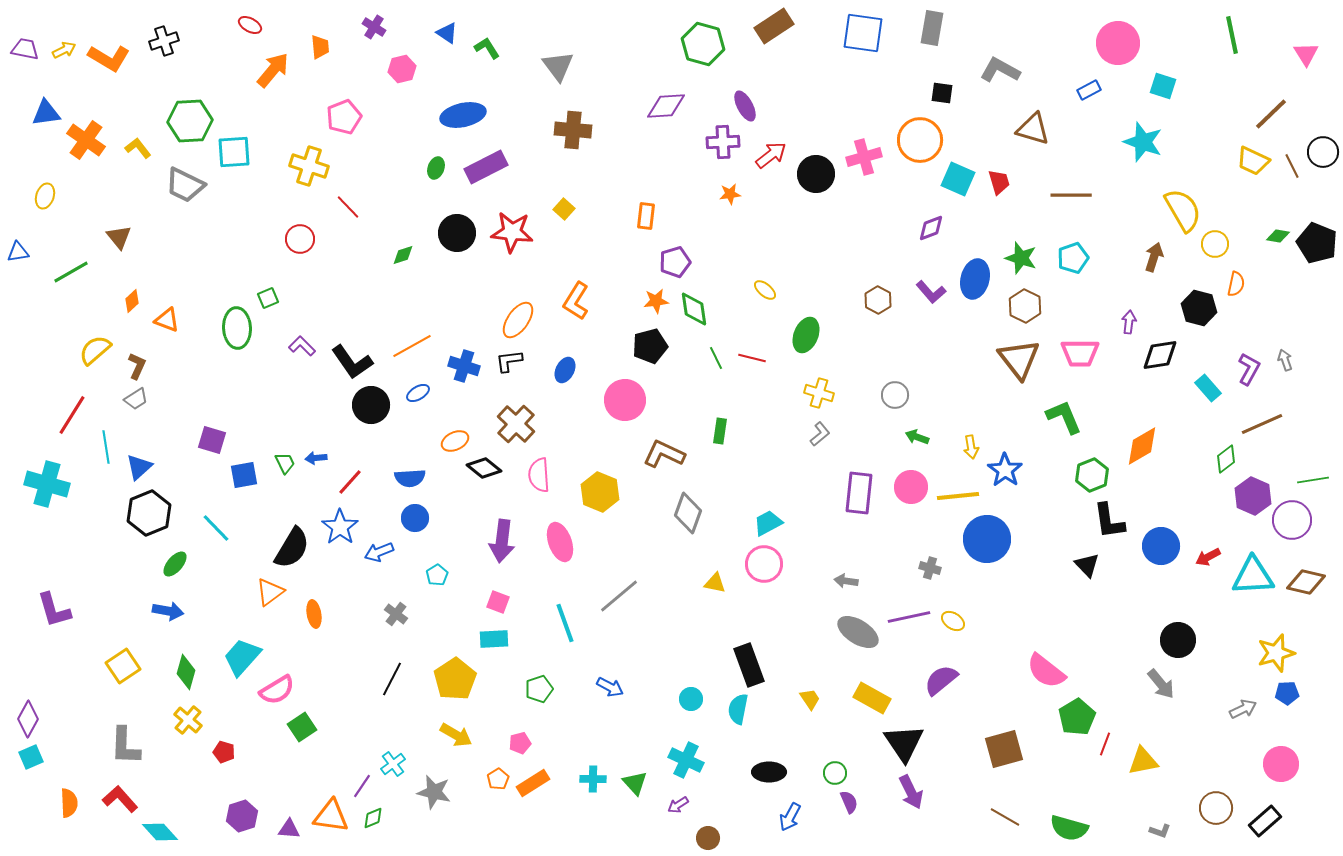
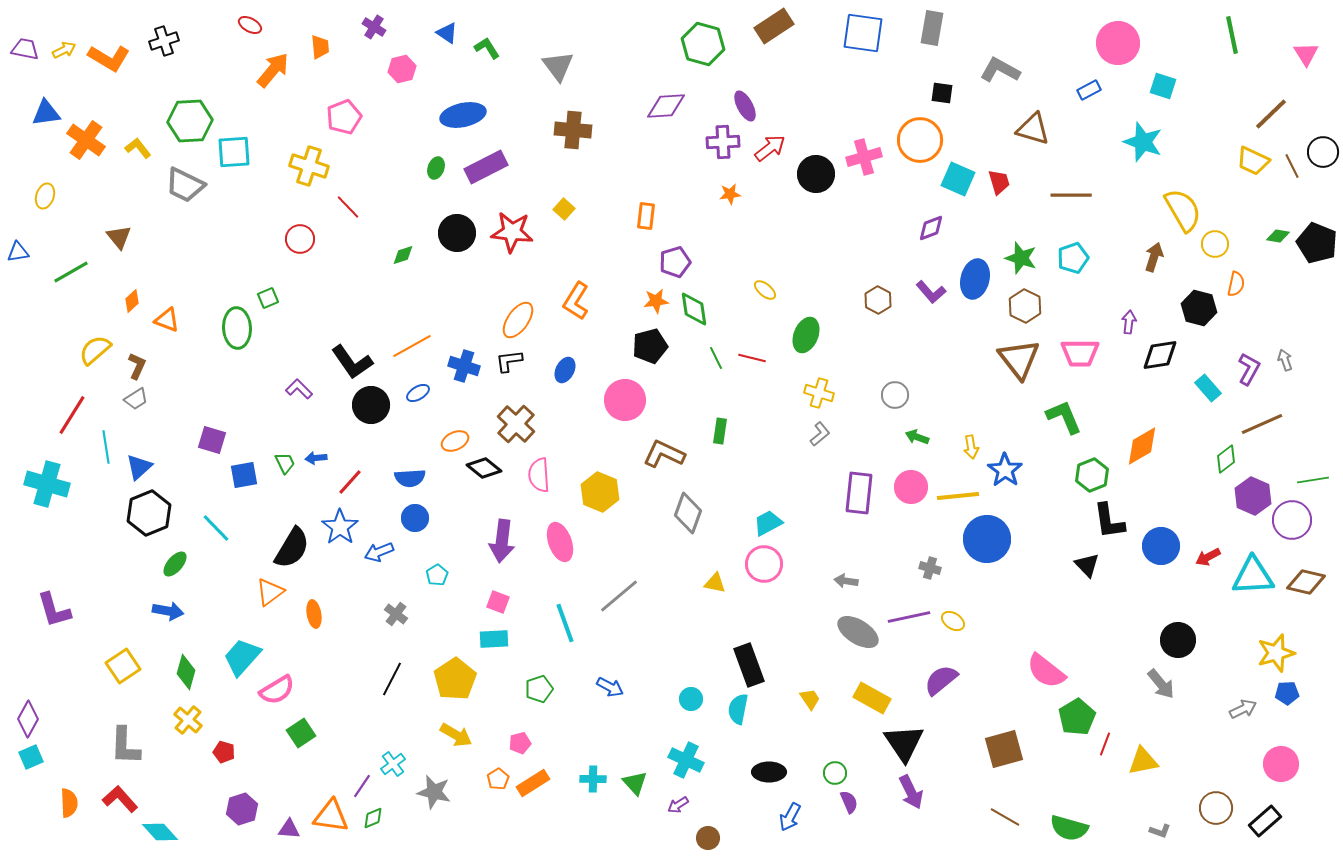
red arrow at (771, 155): moved 1 px left, 7 px up
purple L-shape at (302, 346): moved 3 px left, 43 px down
green square at (302, 727): moved 1 px left, 6 px down
purple hexagon at (242, 816): moved 7 px up
